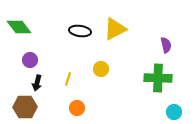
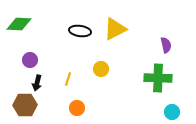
green diamond: moved 3 px up; rotated 50 degrees counterclockwise
brown hexagon: moved 2 px up
cyan circle: moved 2 px left
